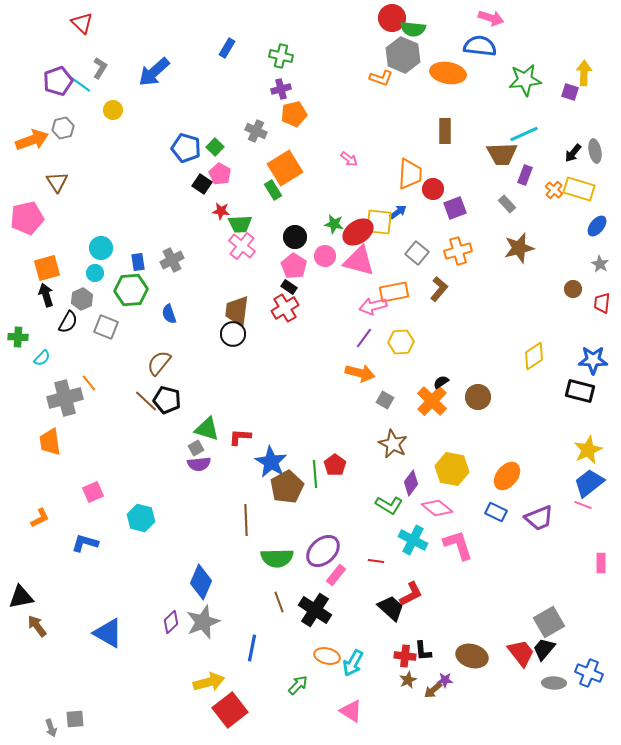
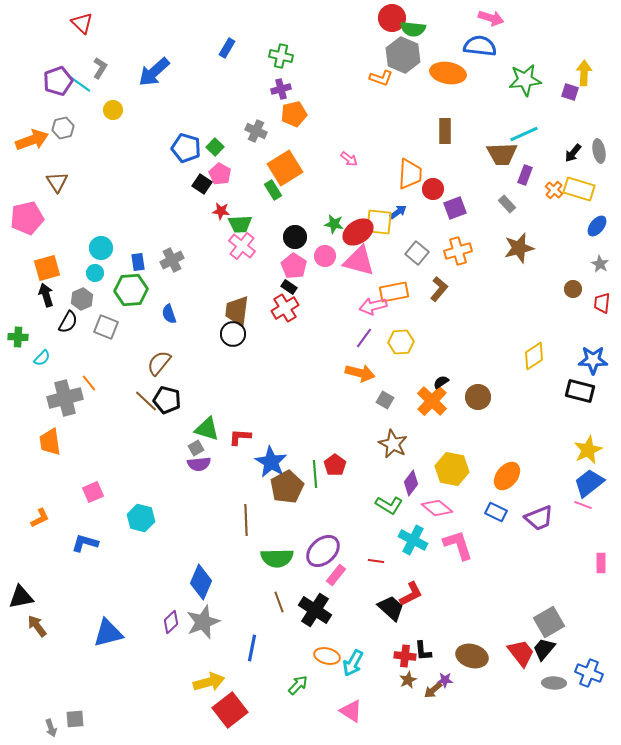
gray ellipse at (595, 151): moved 4 px right
blue triangle at (108, 633): rotated 44 degrees counterclockwise
